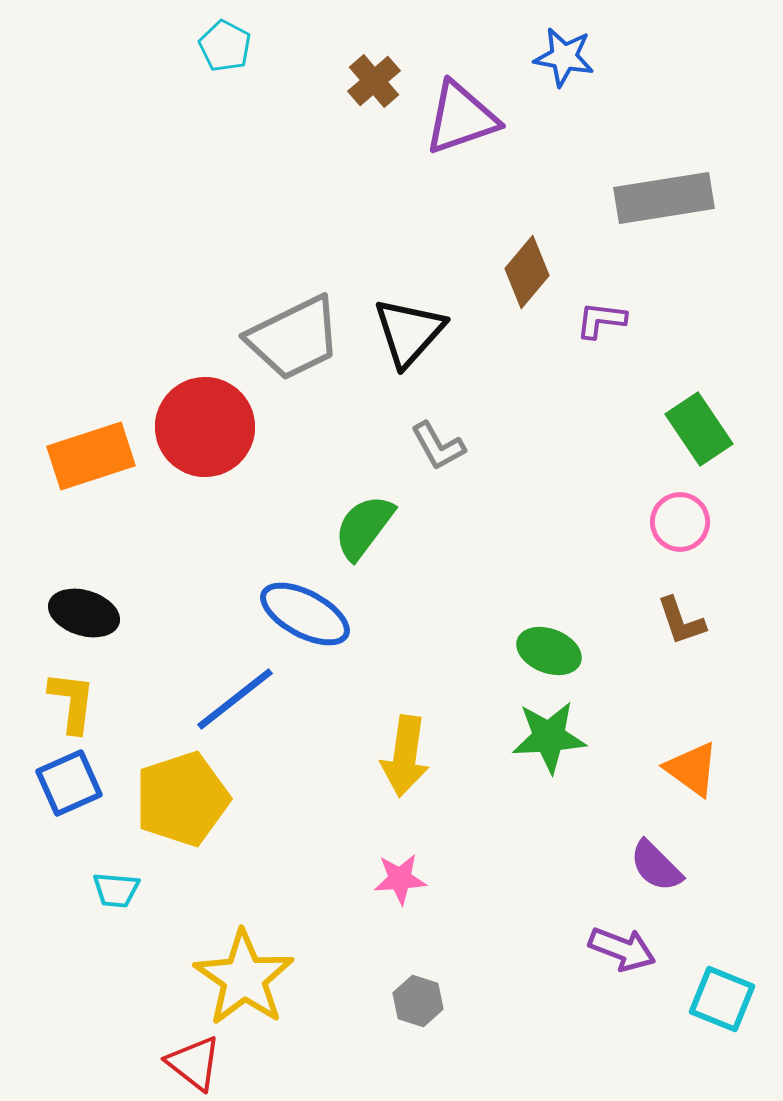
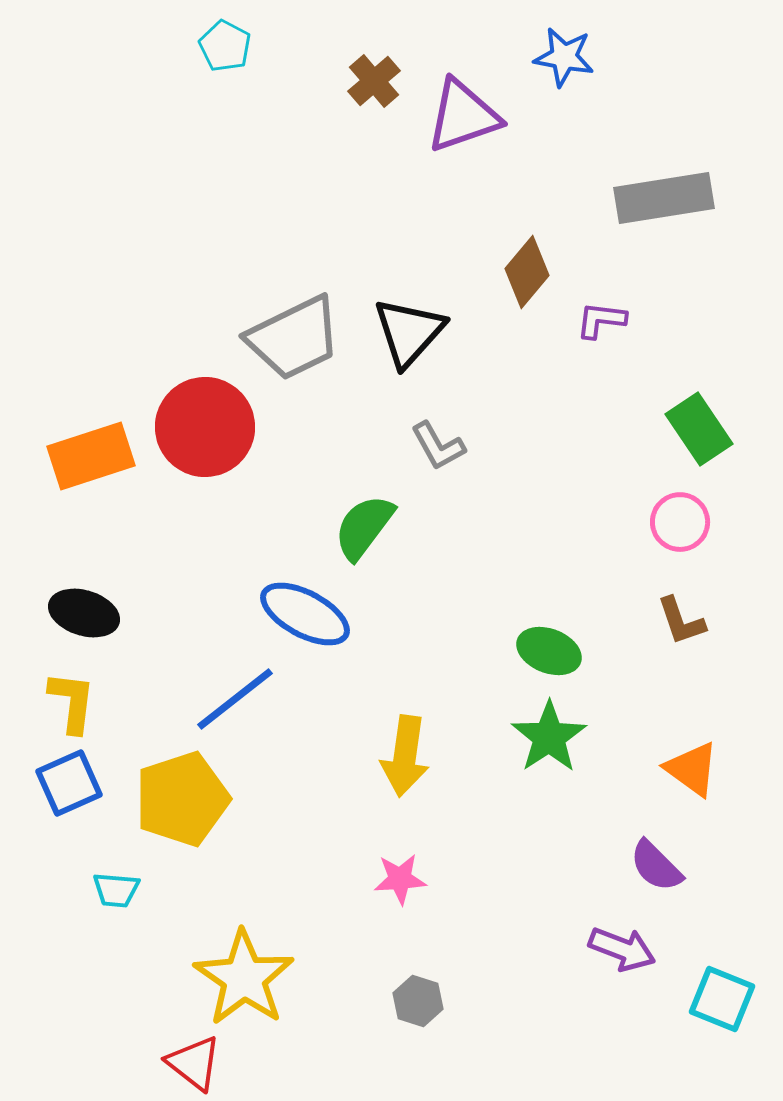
purple triangle: moved 2 px right, 2 px up
green star: rotated 30 degrees counterclockwise
